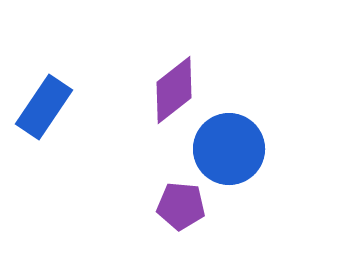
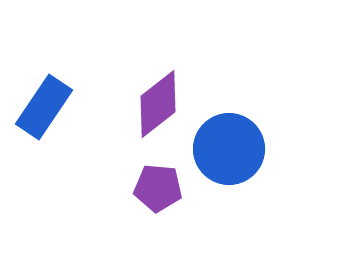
purple diamond: moved 16 px left, 14 px down
purple pentagon: moved 23 px left, 18 px up
